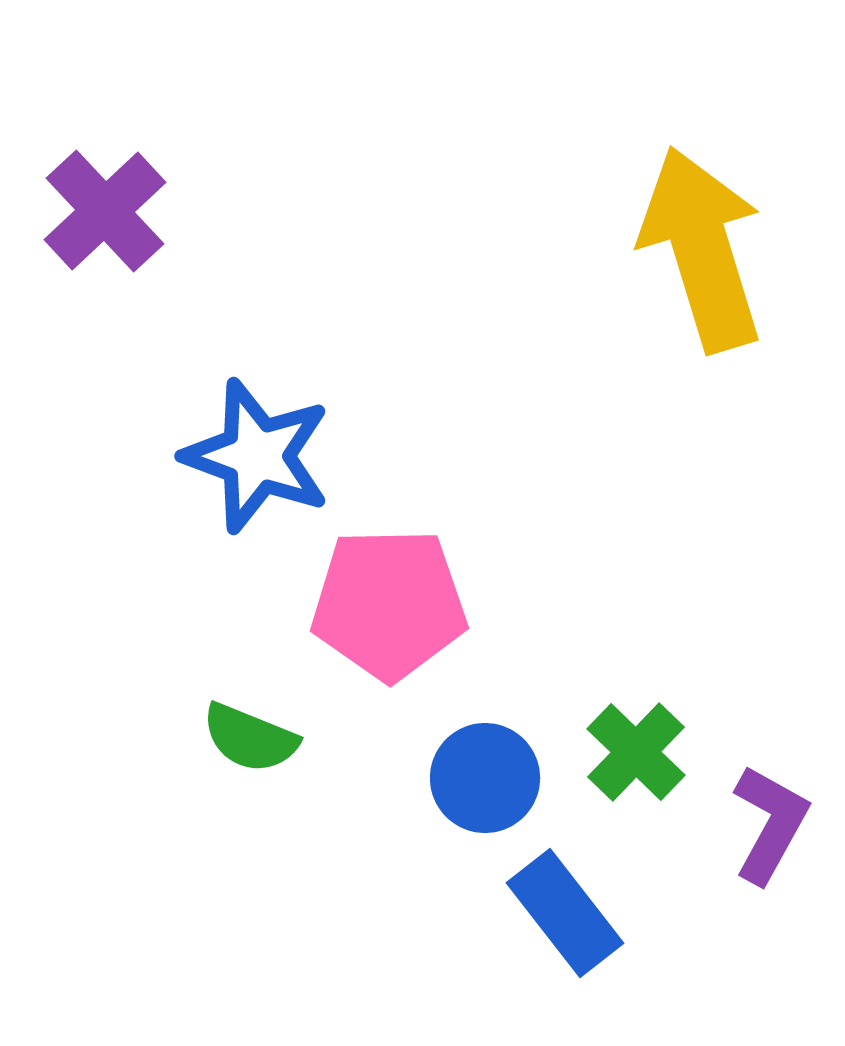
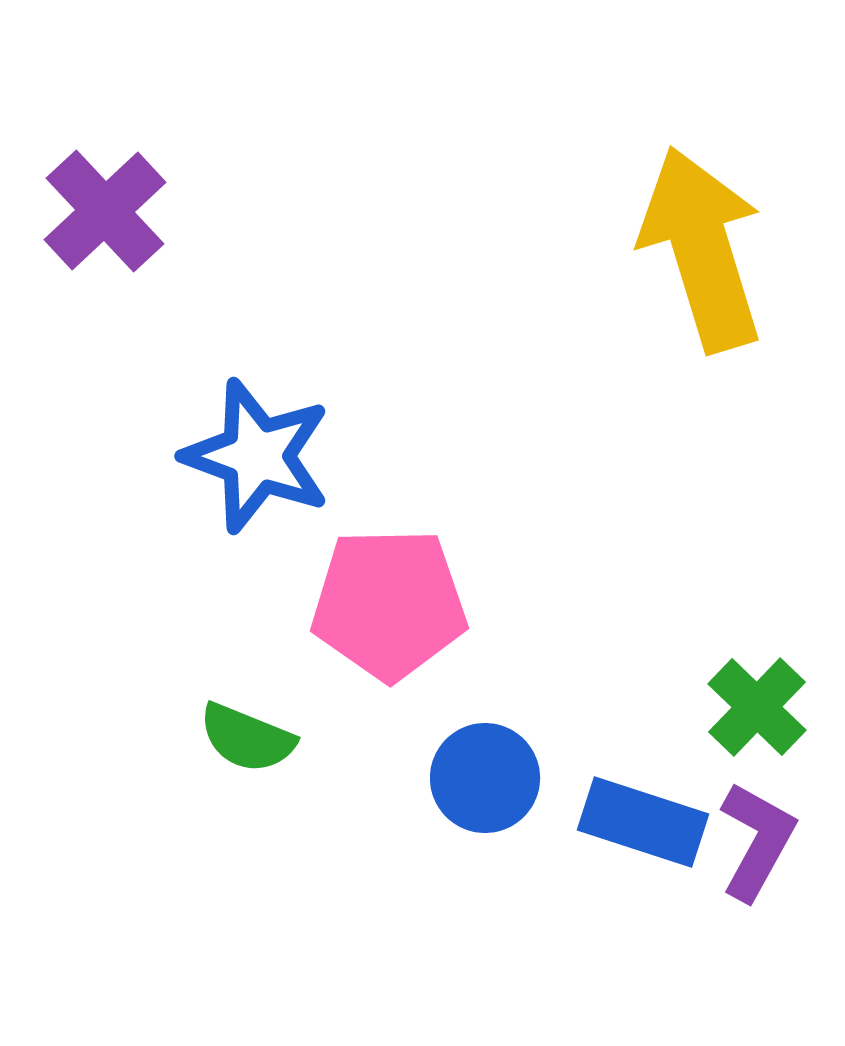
green semicircle: moved 3 px left
green cross: moved 121 px right, 45 px up
purple L-shape: moved 13 px left, 17 px down
blue rectangle: moved 78 px right, 91 px up; rotated 34 degrees counterclockwise
